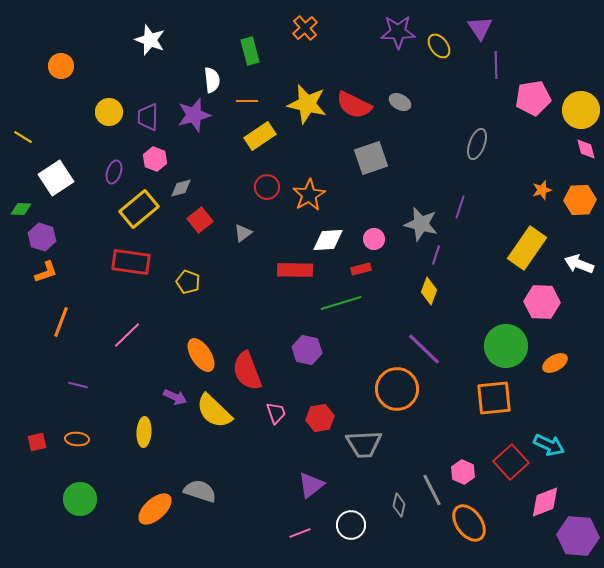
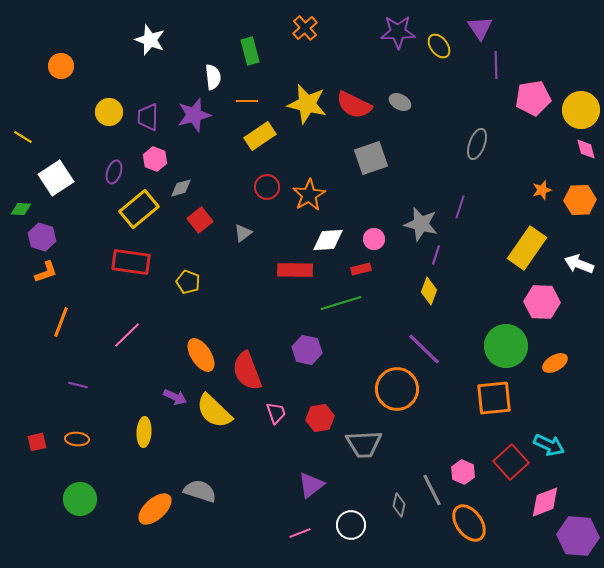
white semicircle at (212, 80): moved 1 px right, 3 px up
